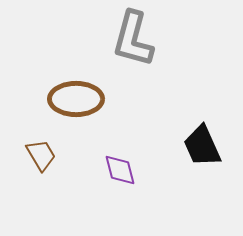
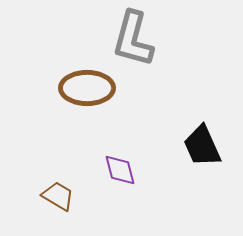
brown ellipse: moved 11 px right, 11 px up
brown trapezoid: moved 17 px right, 41 px down; rotated 28 degrees counterclockwise
